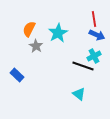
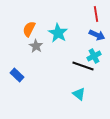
red line: moved 2 px right, 5 px up
cyan star: rotated 12 degrees counterclockwise
